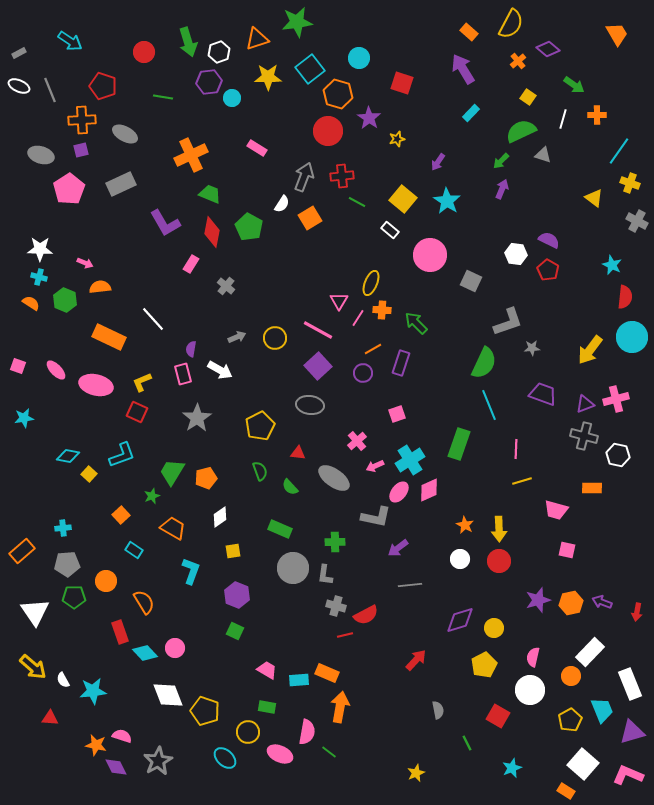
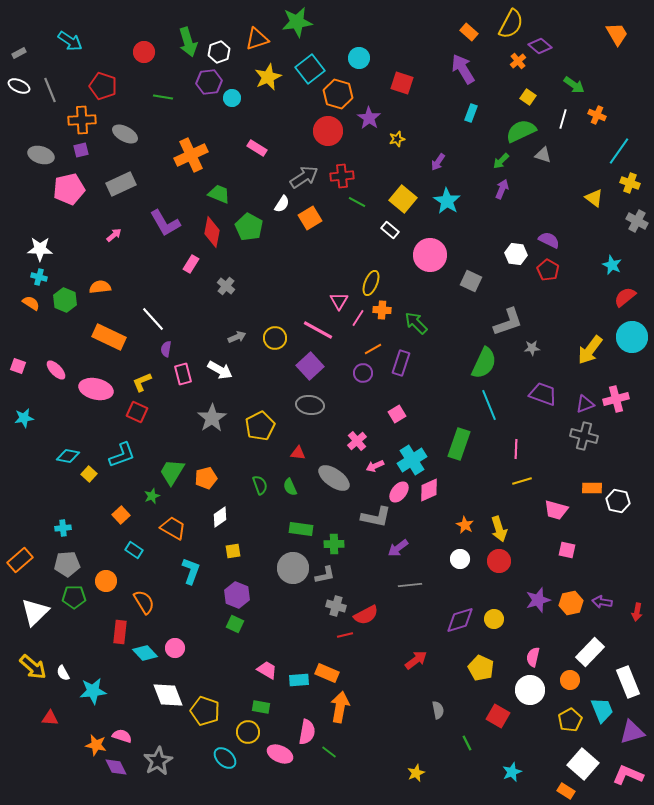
purple diamond at (548, 49): moved 8 px left, 3 px up
yellow star at (268, 77): rotated 24 degrees counterclockwise
cyan rectangle at (471, 113): rotated 24 degrees counterclockwise
orange cross at (597, 115): rotated 24 degrees clockwise
gray arrow at (304, 177): rotated 36 degrees clockwise
pink pentagon at (69, 189): rotated 20 degrees clockwise
green trapezoid at (210, 194): moved 9 px right
pink arrow at (85, 263): moved 29 px right, 28 px up; rotated 63 degrees counterclockwise
red semicircle at (625, 297): rotated 135 degrees counterclockwise
purple semicircle at (191, 349): moved 25 px left
purple square at (318, 366): moved 8 px left
pink ellipse at (96, 385): moved 4 px down
pink square at (397, 414): rotated 12 degrees counterclockwise
gray star at (197, 418): moved 15 px right
white hexagon at (618, 455): moved 46 px down
cyan cross at (410, 460): moved 2 px right
green semicircle at (260, 471): moved 14 px down
green semicircle at (290, 487): rotated 18 degrees clockwise
green rectangle at (280, 529): moved 21 px right; rotated 15 degrees counterclockwise
yellow arrow at (499, 529): rotated 15 degrees counterclockwise
green cross at (335, 542): moved 1 px left, 2 px down
orange rectangle at (22, 551): moved 2 px left, 9 px down
gray L-shape at (325, 575): rotated 110 degrees counterclockwise
purple arrow at (602, 602): rotated 12 degrees counterclockwise
white triangle at (35, 612): rotated 20 degrees clockwise
yellow circle at (494, 628): moved 9 px up
green square at (235, 631): moved 7 px up
red rectangle at (120, 632): rotated 25 degrees clockwise
red arrow at (416, 660): rotated 10 degrees clockwise
yellow pentagon at (484, 665): moved 3 px left, 3 px down; rotated 20 degrees counterclockwise
orange circle at (571, 676): moved 1 px left, 4 px down
white semicircle at (63, 680): moved 7 px up
white rectangle at (630, 684): moved 2 px left, 2 px up
green rectangle at (267, 707): moved 6 px left
cyan star at (512, 768): moved 4 px down
